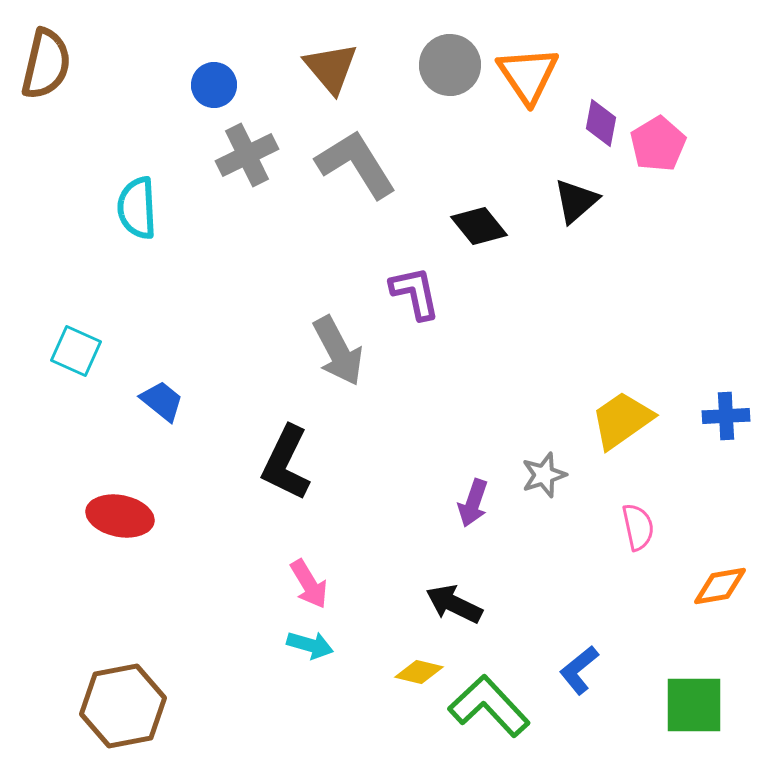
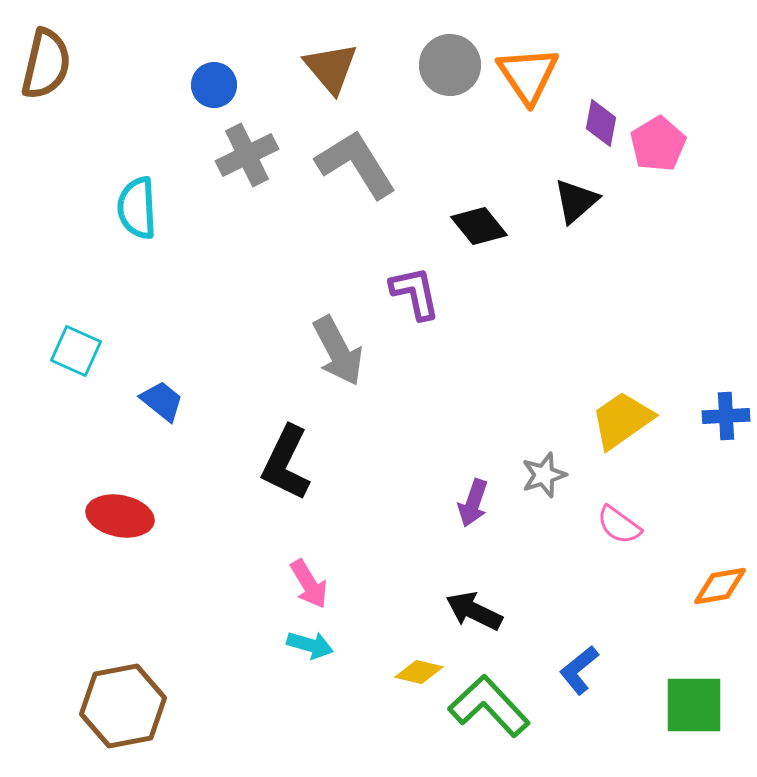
pink semicircle: moved 19 px left, 2 px up; rotated 138 degrees clockwise
black arrow: moved 20 px right, 7 px down
